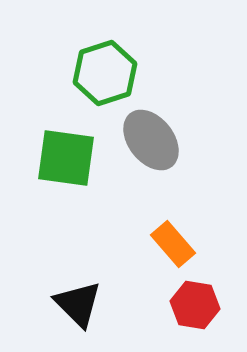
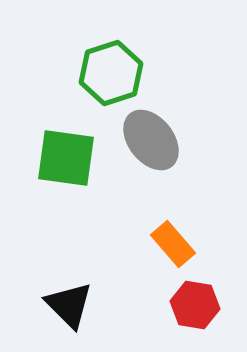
green hexagon: moved 6 px right
black triangle: moved 9 px left, 1 px down
